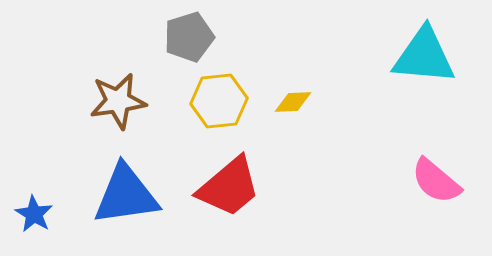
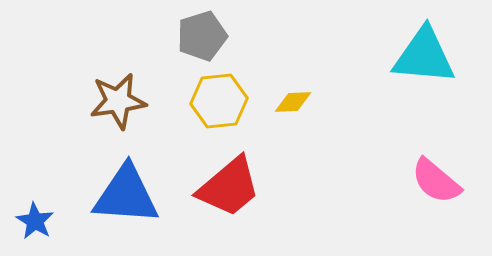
gray pentagon: moved 13 px right, 1 px up
blue triangle: rotated 12 degrees clockwise
blue star: moved 1 px right, 7 px down
